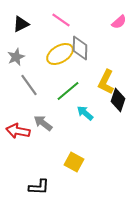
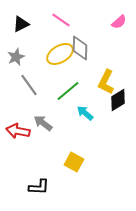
black diamond: rotated 40 degrees clockwise
